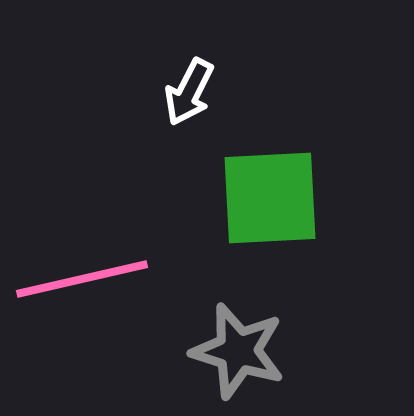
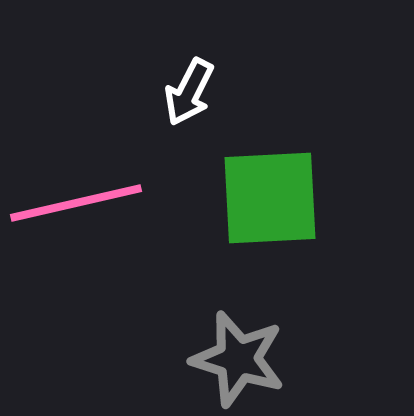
pink line: moved 6 px left, 76 px up
gray star: moved 8 px down
